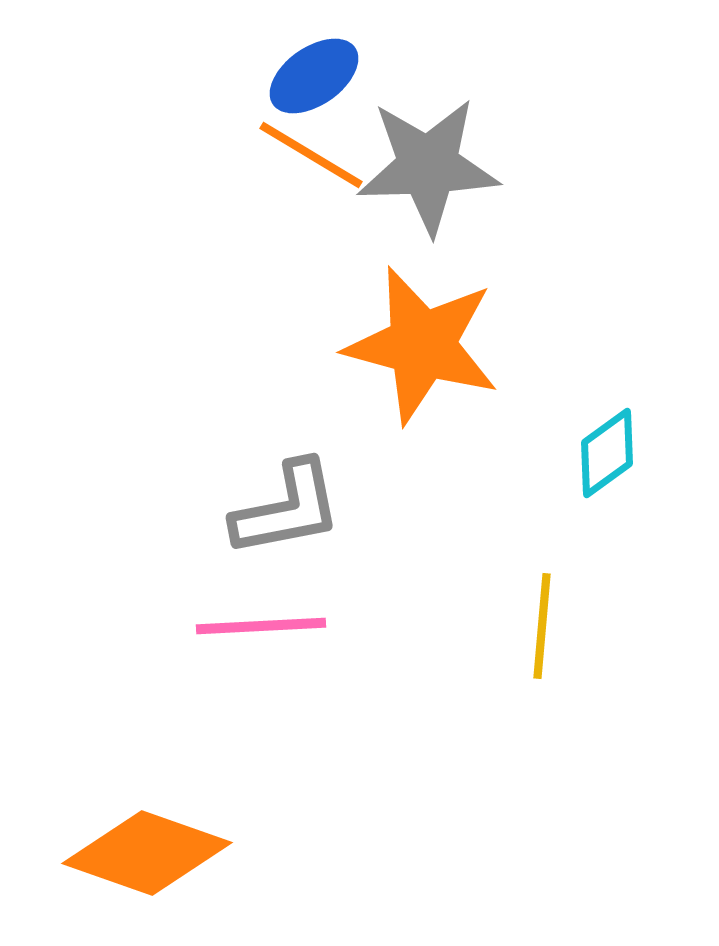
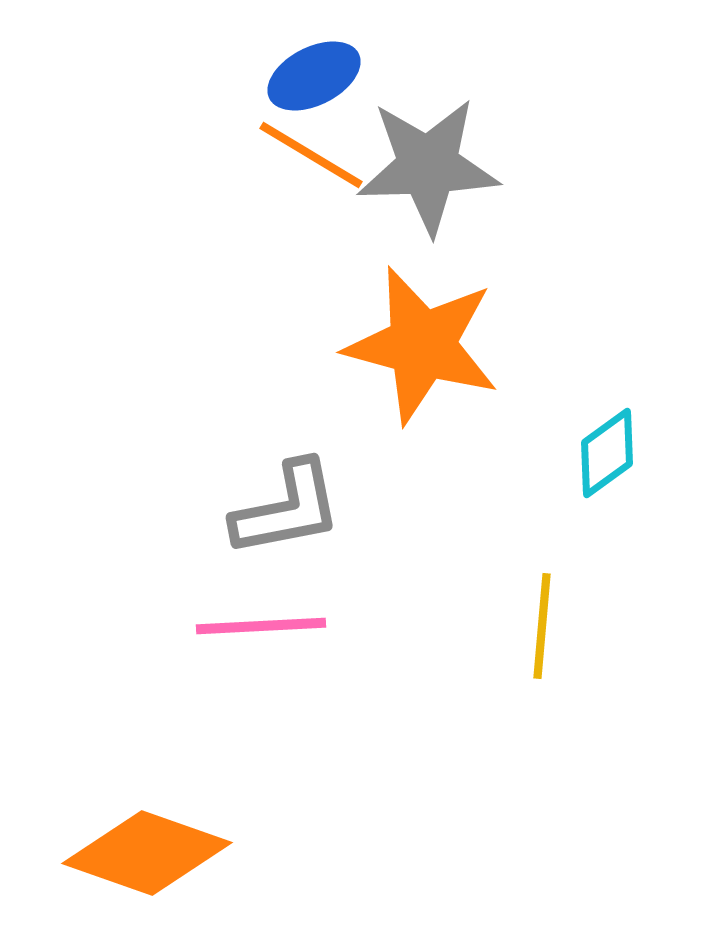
blue ellipse: rotated 8 degrees clockwise
